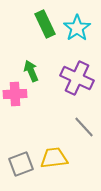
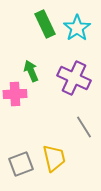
purple cross: moved 3 px left
gray line: rotated 10 degrees clockwise
yellow trapezoid: rotated 84 degrees clockwise
